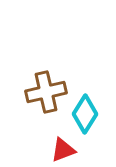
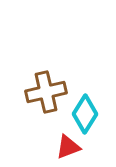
red triangle: moved 5 px right, 3 px up
